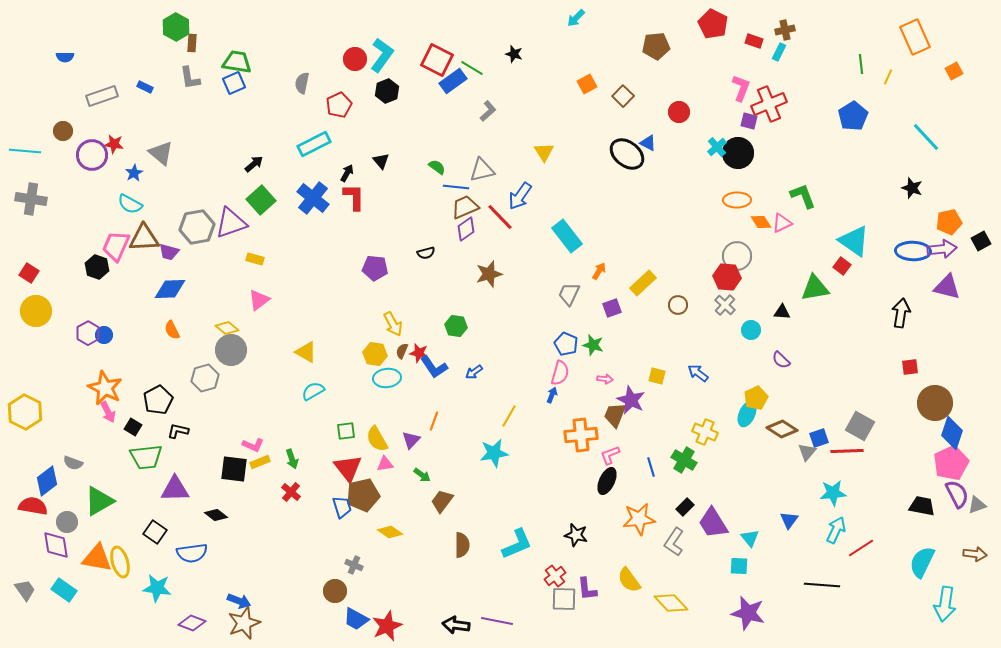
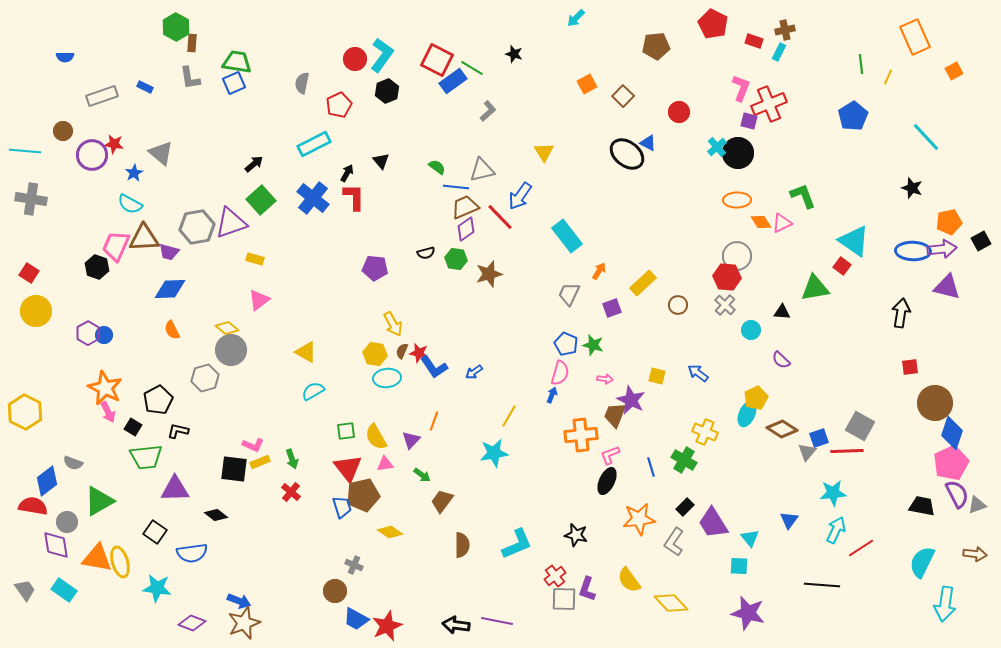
green hexagon at (456, 326): moved 67 px up
yellow semicircle at (377, 439): moved 1 px left, 2 px up
purple L-shape at (587, 589): rotated 25 degrees clockwise
